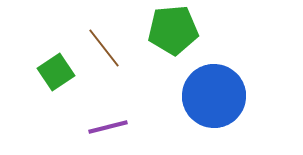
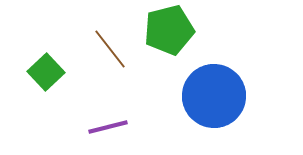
green pentagon: moved 4 px left; rotated 9 degrees counterclockwise
brown line: moved 6 px right, 1 px down
green square: moved 10 px left; rotated 9 degrees counterclockwise
